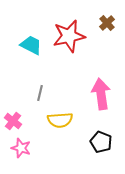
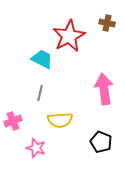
brown cross: rotated 35 degrees counterclockwise
red star: rotated 16 degrees counterclockwise
cyan trapezoid: moved 11 px right, 14 px down
pink arrow: moved 3 px right, 5 px up
pink cross: rotated 30 degrees clockwise
pink star: moved 15 px right
